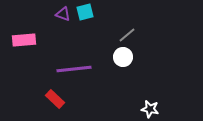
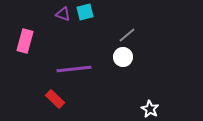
pink rectangle: moved 1 px right, 1 px down; rotated 70 degrees counterclockwise
white star: rotated 18 degrees clockwise
